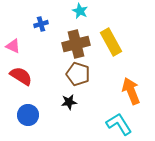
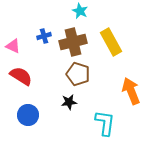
blue cross: moved 3 px right, 12 px down
brown cross: moved 3 px left, 2 px up
cyan L-shape: moved 14 px left, 1 px up; rotated 40 degrees clockwise
